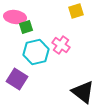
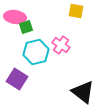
yellow square: rotated 28 degrees clockwise
